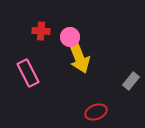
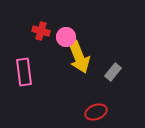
red cross: rotated 12 degrees clockwise
pink circle: moved 4 px left
pink rectangle: moved 4 px left, 1 px up; rotated 20 degrees clockwise
gray rectangle: moved 18 px left, 9 px up
